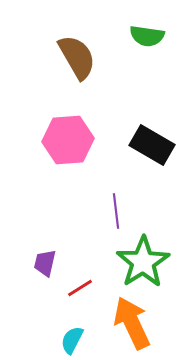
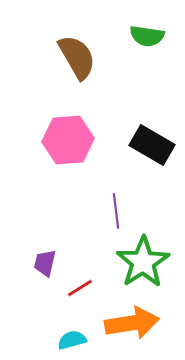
orange arrow: rotated 106 degrees clockwise
cyan semicircle: rotated 48 degrees clockwise
